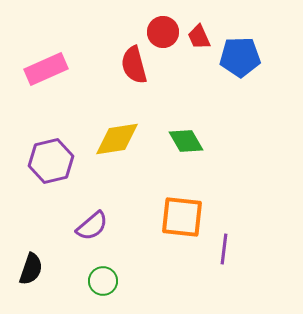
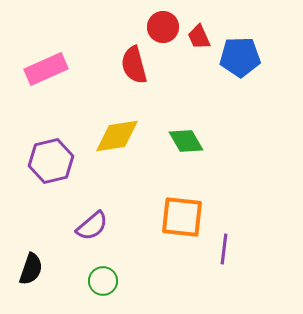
red circle: moved 5 px up
yellow diamond: moved 3 px up
